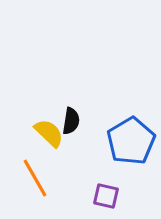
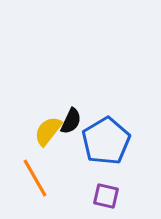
black semicircle: rotated 16 degrees clockwise
yellow semicircle: moved 1 px left, 2 px up; rotated 96 degrees counterclockwise
blue pentagon: moved 25 px left
